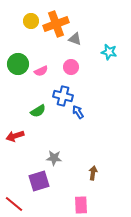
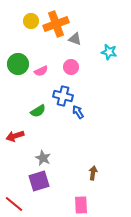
gray star: moved 11 px left; rotated 21 degrees clockwise
